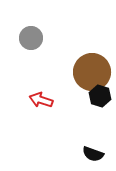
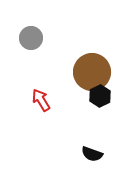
black hexagon: rotated 15 degrees clockwise
red arrow: rotated 40 degrees clockwise
black semicircle: moved 1 px left
